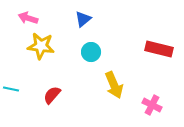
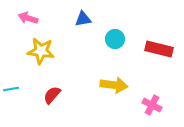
blue triangle: rotated 30 degrees clockwise
yellow star: moved 5 px down
cyan circle: moved 24 px right, 13 px up
yellow arrow: rotated 60 degrees counterclockwise
cyan line: rotated 21 degrees counterclockwise
